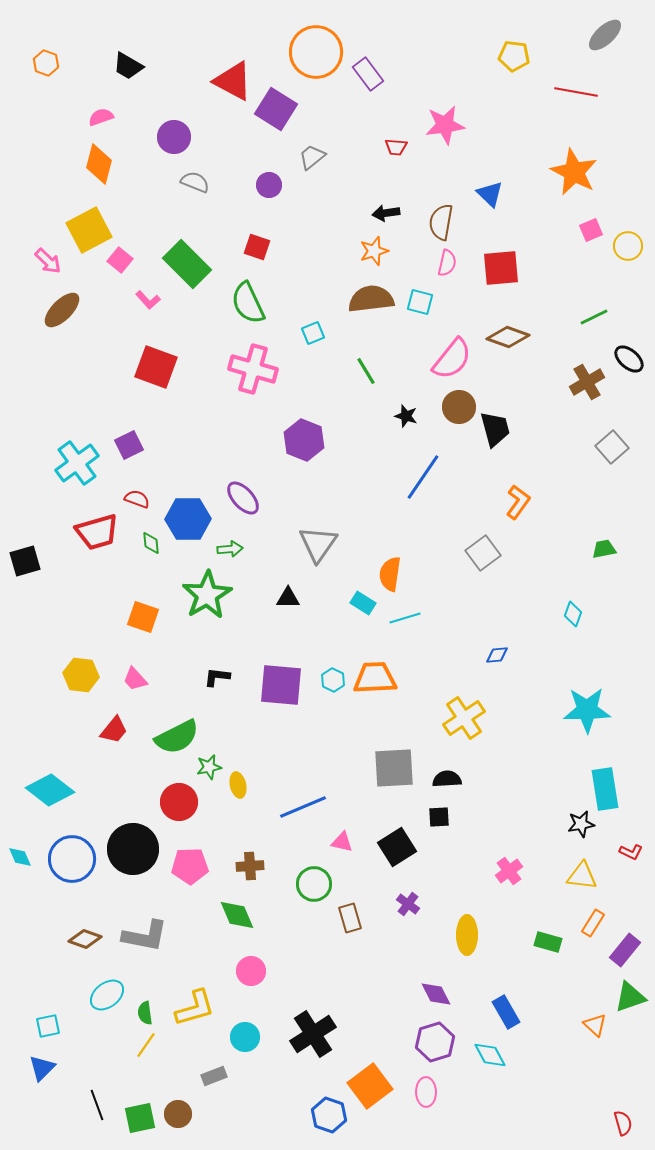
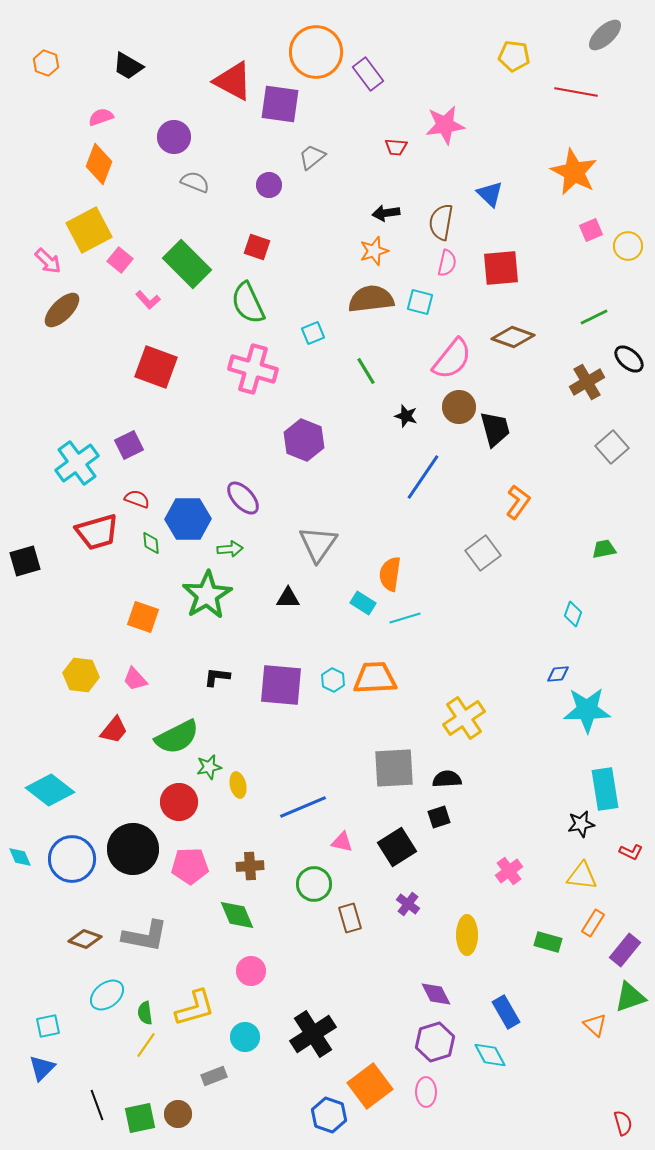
purple square at (276, 109): moved 4 px right, 5 px up; rotated 24 degrees counterclockwise
orange diamond at (99, 164): rotated 6 degrees clockwise
brown diamond at (508, 337): moved 5 px right
blue diamond at (497, 655): moved 61 px right, 19 px down
black square at (439, 817): rotated 15 degrees counterclockwise
